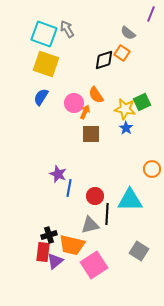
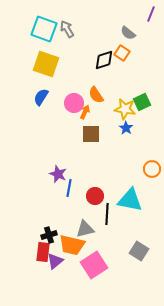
cyan square: moved 5 px up
cyan triangle: rotated 12 degrees clockwise
gray triangle: moved 5 px left, 4 px down
